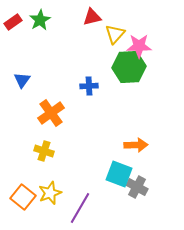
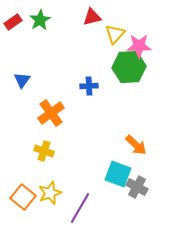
orange arrow: rotated 45 degrees clockwise
cyan square: moved 1 px left
